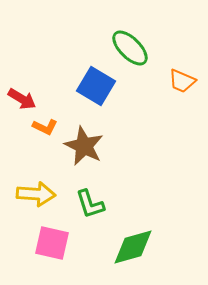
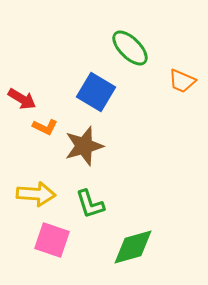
blue square: moved 6 px down
brown star: rotated 30 degrees clockwise
pink square: moved 3 px up; rotated 6 degrees clockwise
